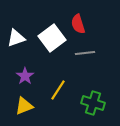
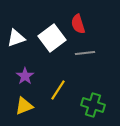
green cross: moved 2 px down
